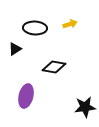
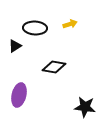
black triangle: moved 3 px up
purple ellipse: moved 7 px left, 1 px up
black star: rotated 15 degrees clockwise
